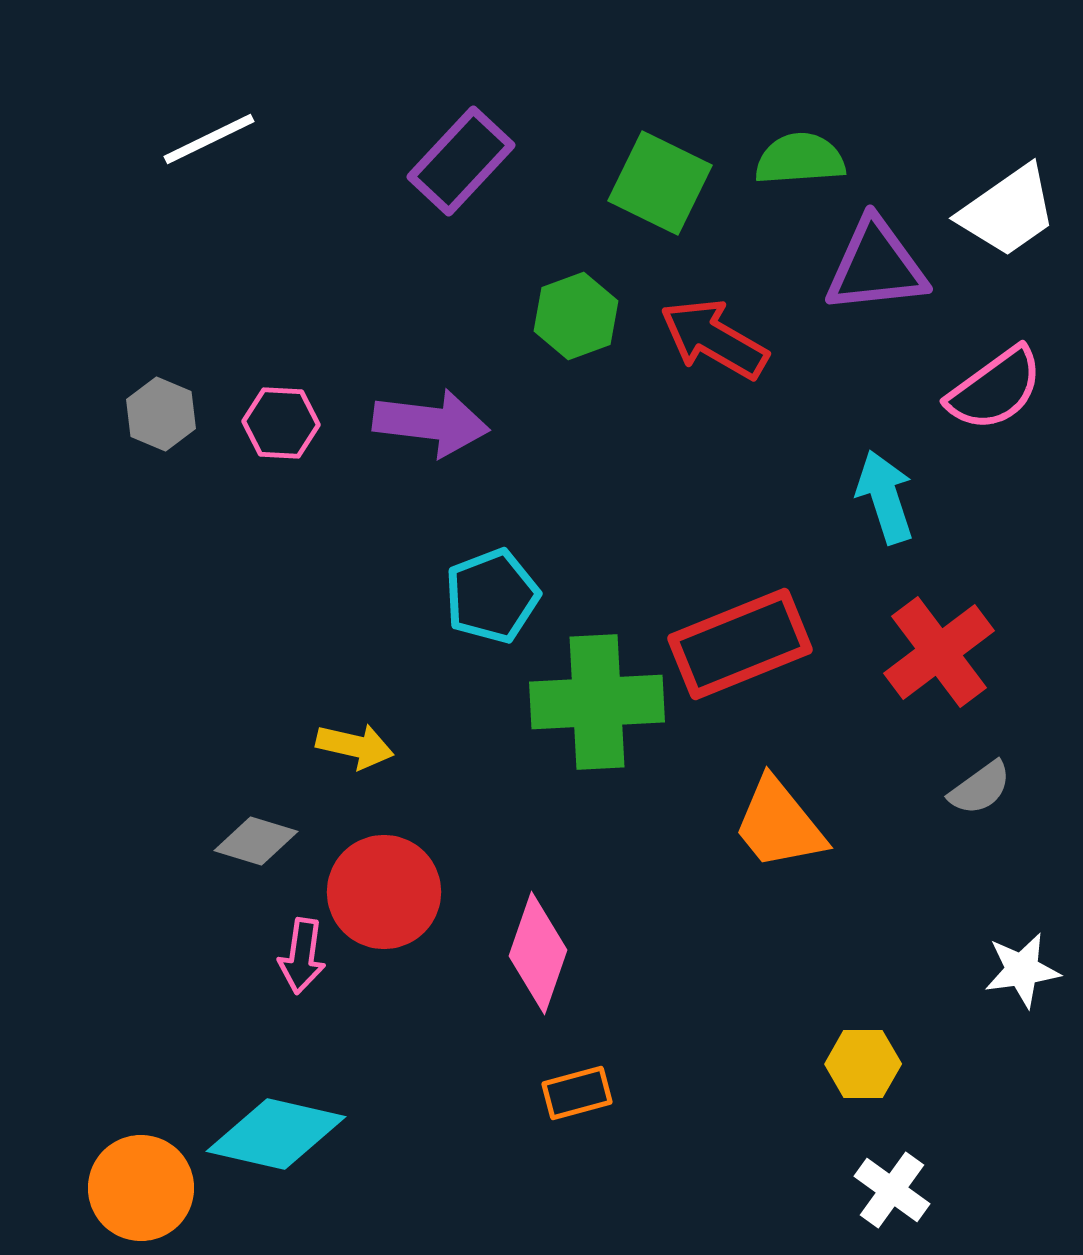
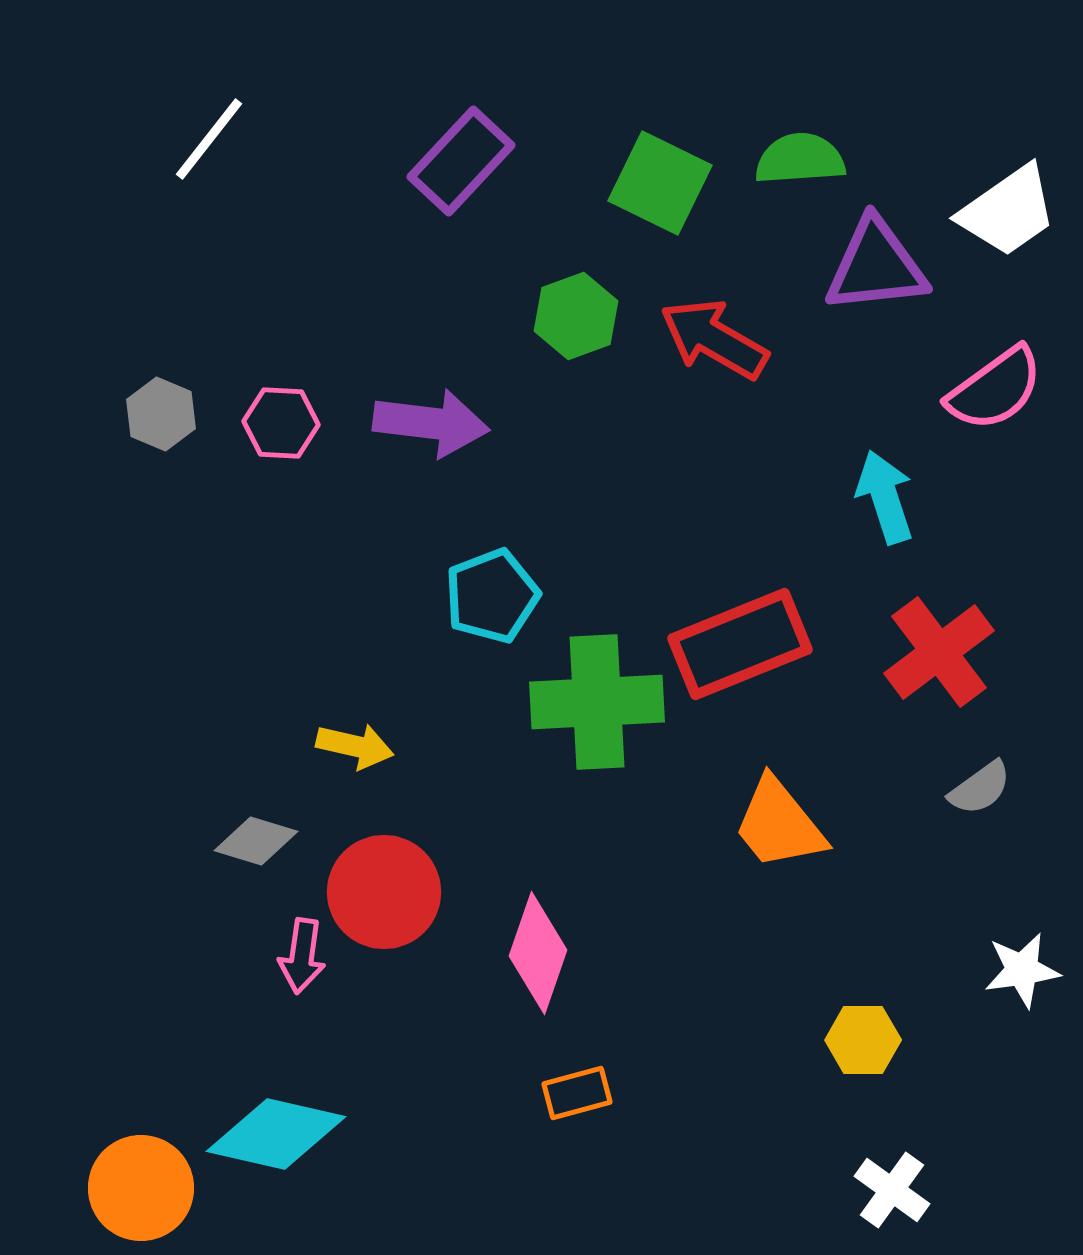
white line: rotated 26 degrees counterclockwise
yellow hexagon: moved 24 px up
